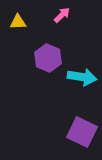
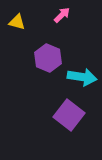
yellow triangle: moved 1 px left; rotated 18 degrees clockwise
purple square: moved 13 px left, 17 px up; rotated 12 degrees clockwise
